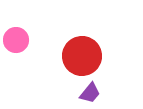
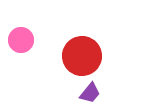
pink circle: moved 5 px right
